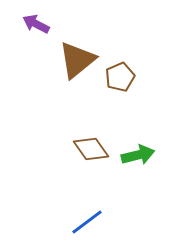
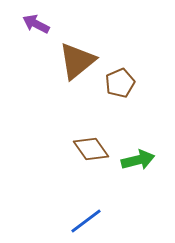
brown triangle: moved 1 px down
brown pentagon: moved 6 px down
green arrow: moved 5 px down
blue line: moved 1 px left, 1 px up
